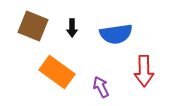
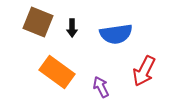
brown square: moved 5 px right, 4 px up
red arrow: rotated 28 degrees clockwise
